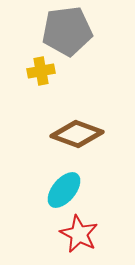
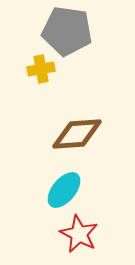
gray pentagon: rotated 15 degrees clockwise
yellow cross: moved 2 px up
brown diamond: rotated 24 degrees counterclockwise
